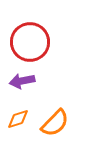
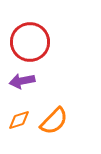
orange diamond: moved 1 px right, 1 px down
orange semicircle: moved 1 px left, 2 px up
